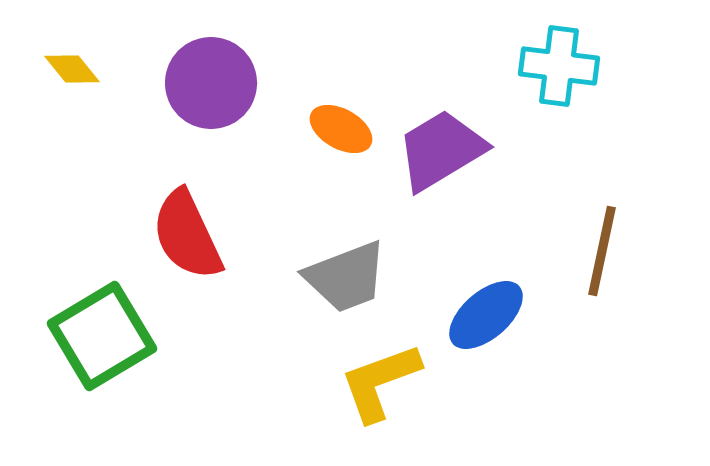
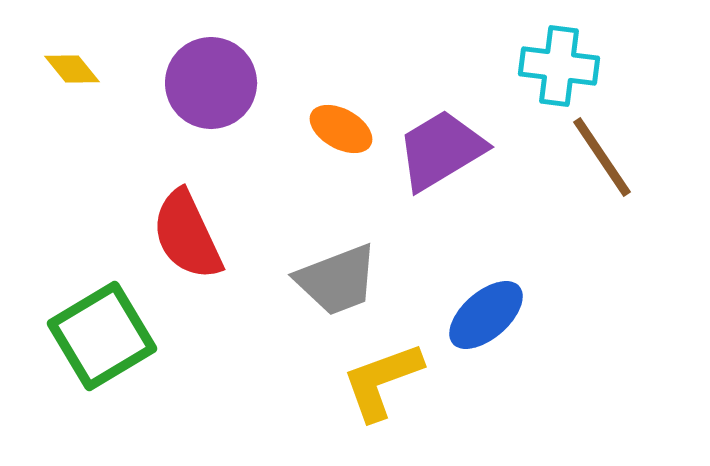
brown line: moved 94 px up; rotated 46 degrees counterclockwise
gray trapezoid: moved 9 px left, 3 px down
yellow L-shape: moved 2 px right, 1 px up
